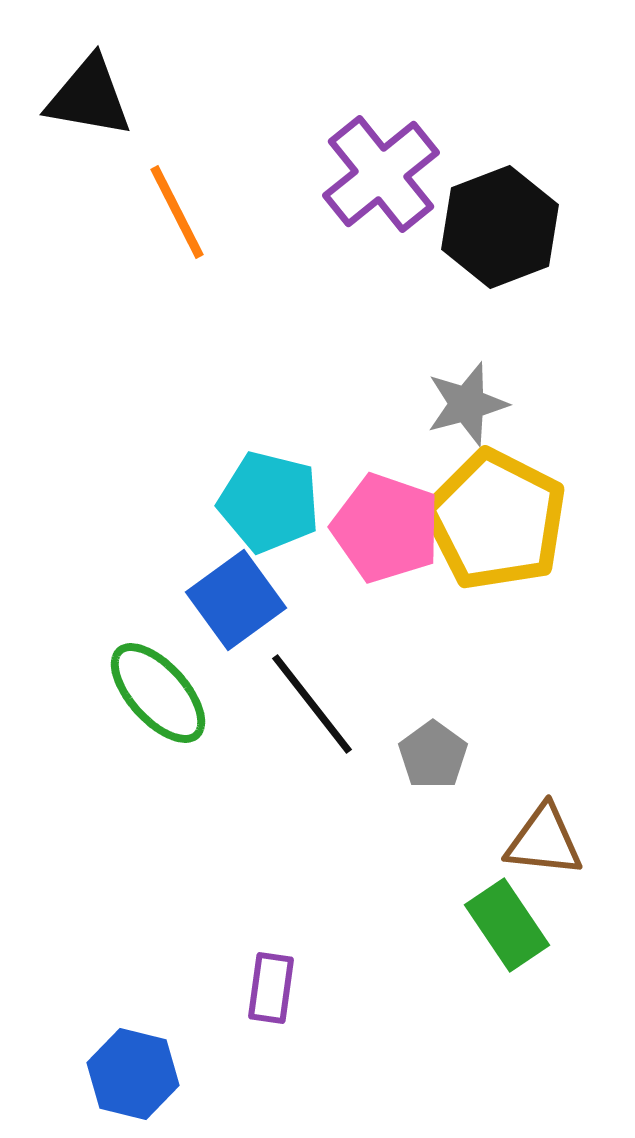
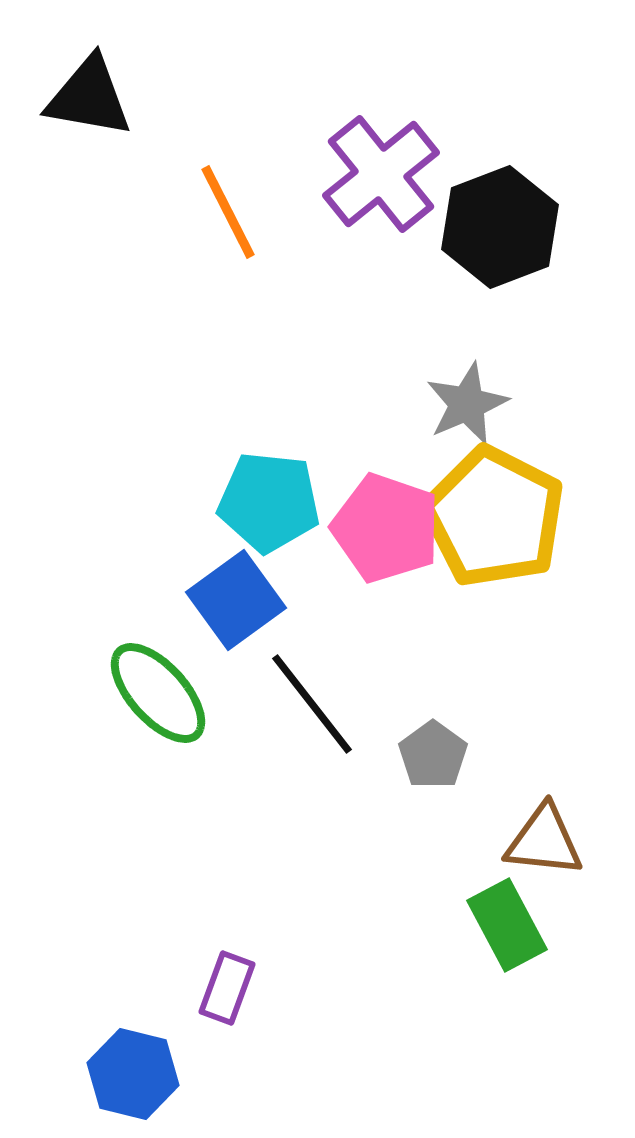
orange line: moved 51 px right
gray star: rotated 8 degrees counterclockwise
cyan pentagon: rotated 8 degrees counterclockwise
yellow pentagon: moved 2 px left, 3 px up
green rectangle: rotated 6 degrees clockwise
purple rectangle: moved 44 px left; rotated 12 degrees clockwise
